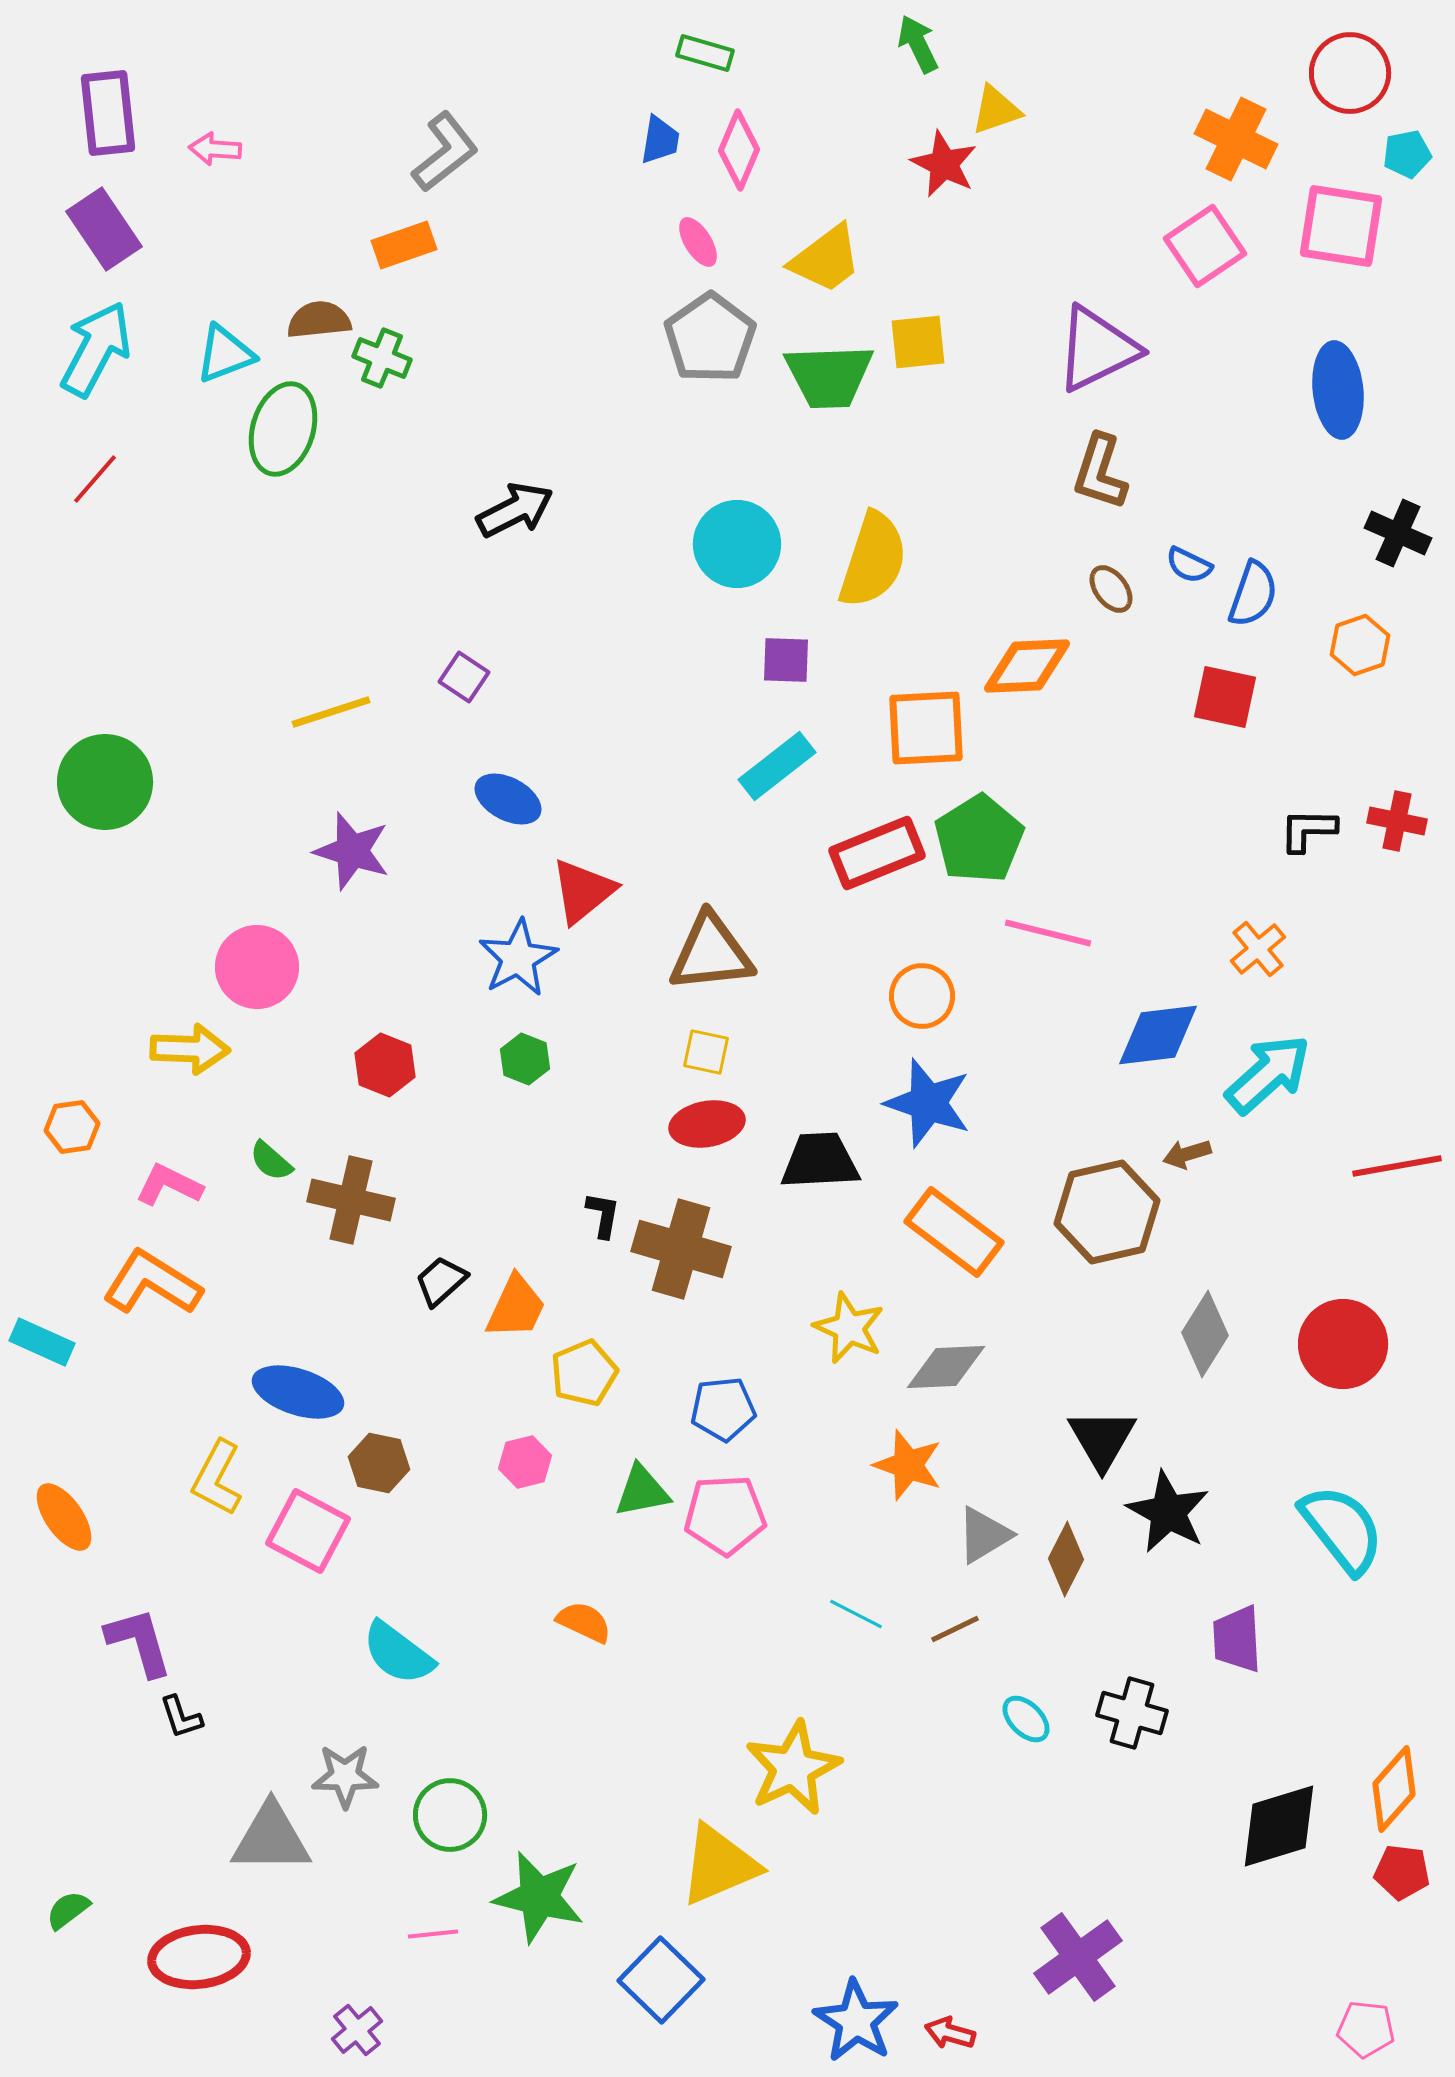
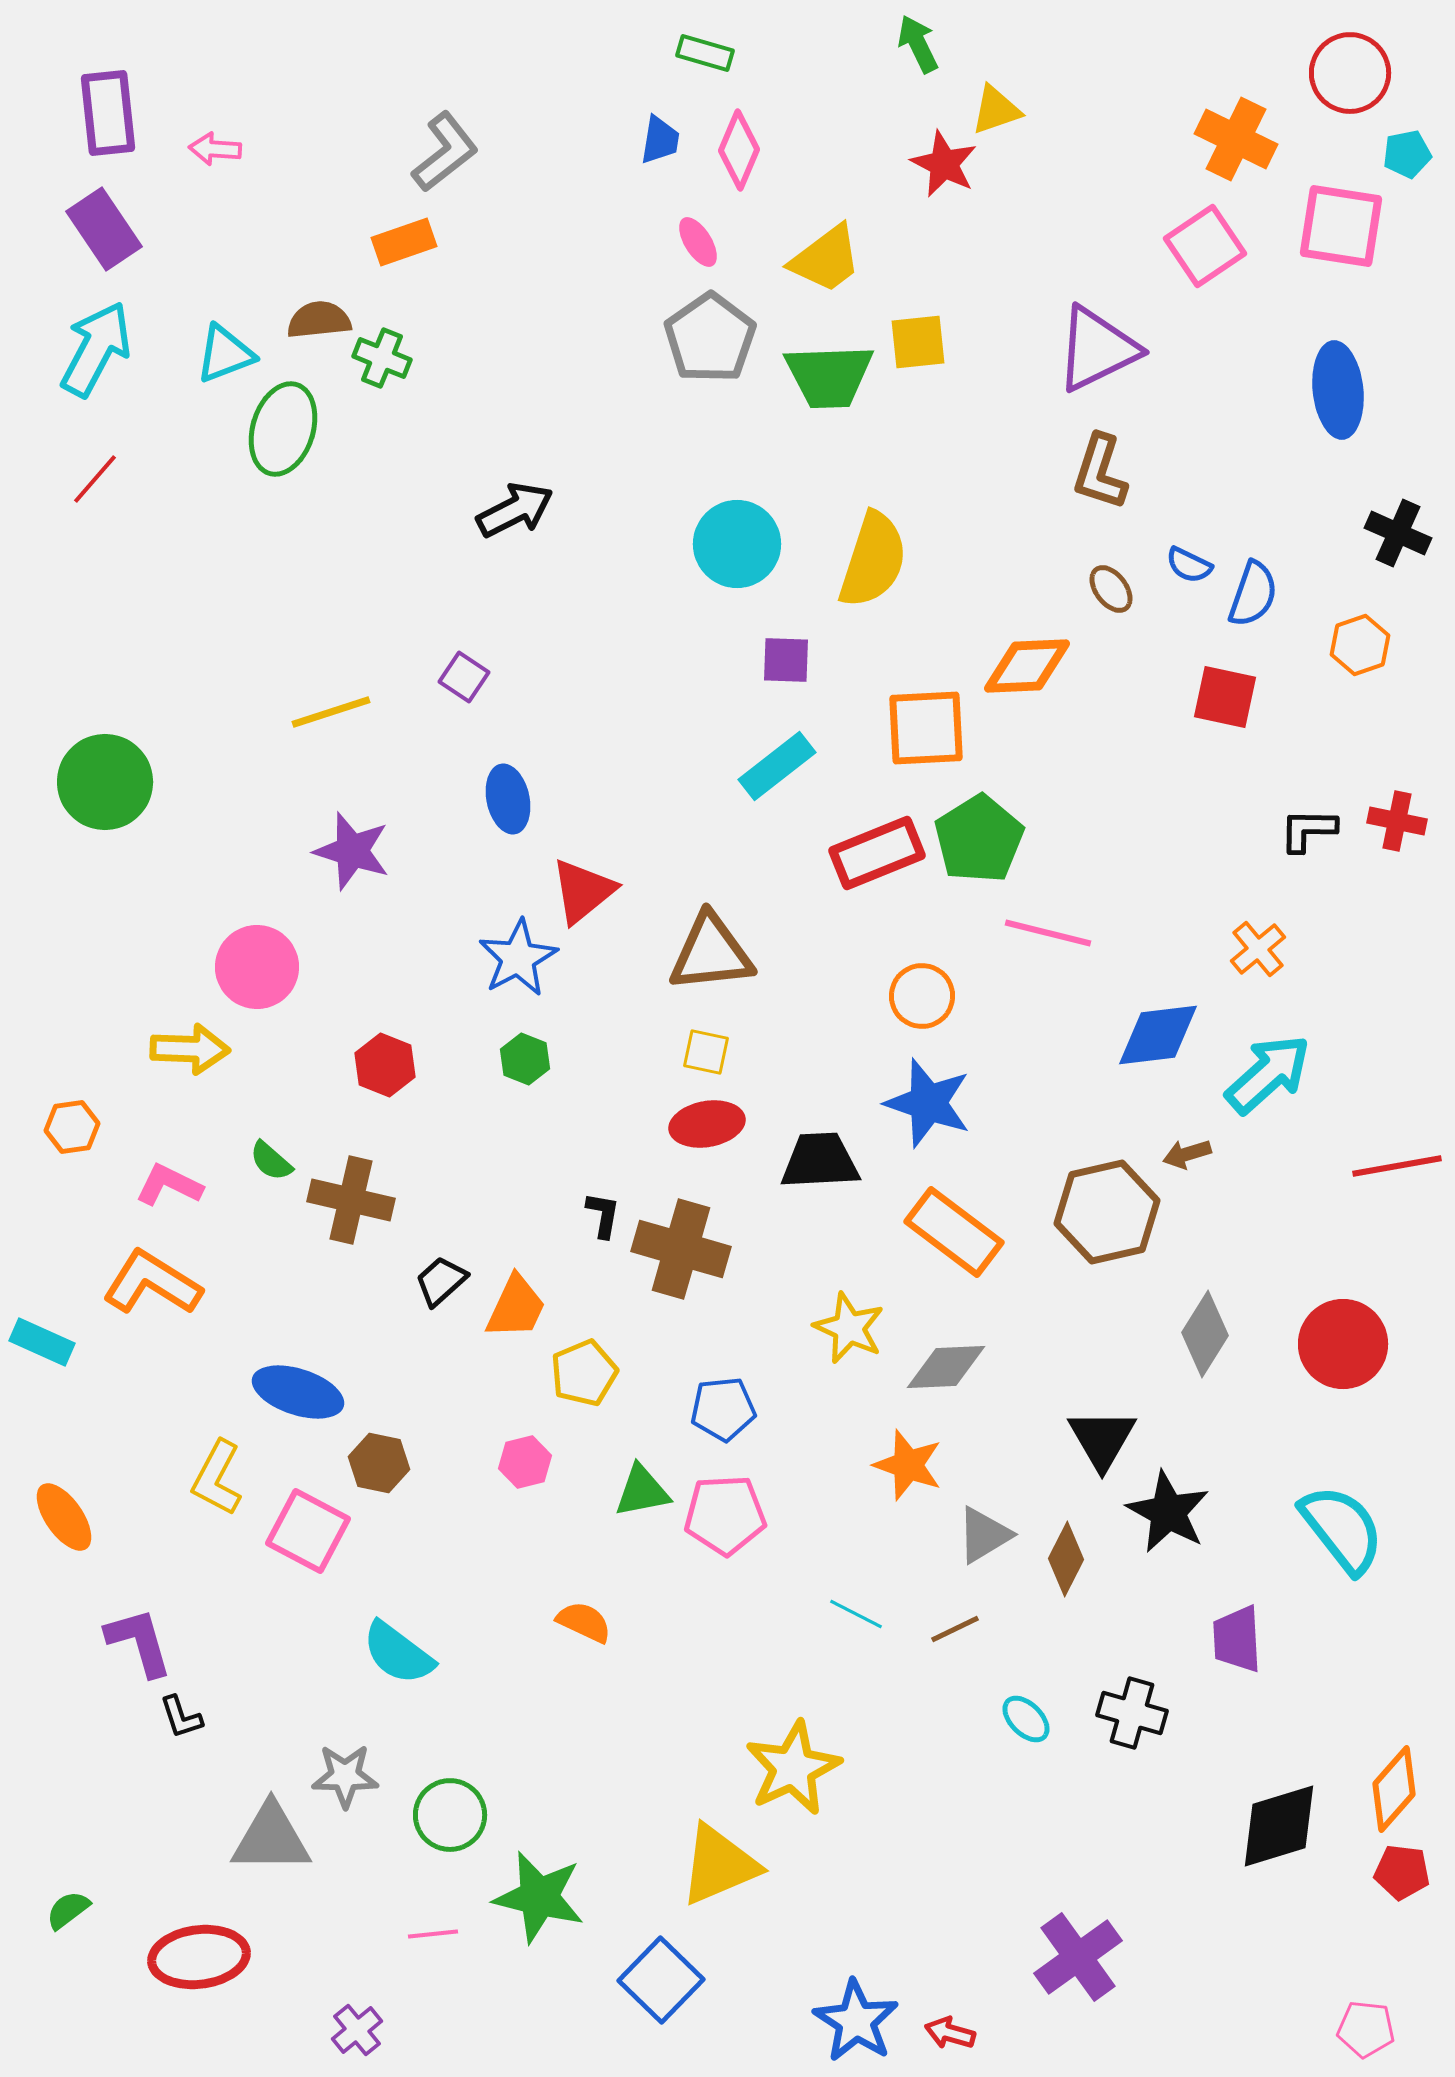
orange rectangle at (404, 245): moved 3 px up
blue ellipse at (508, 799): rotated 50 degrees clockwise
